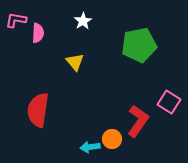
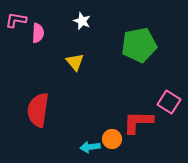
white star: moved 1 px left; rotated 18 degrees counterclockwise
red L-shape: moved 1 px down; rotated 124 degrees counterclockwise
